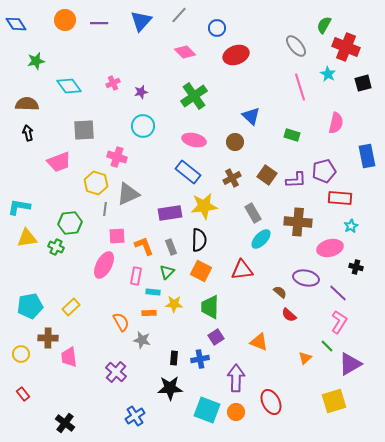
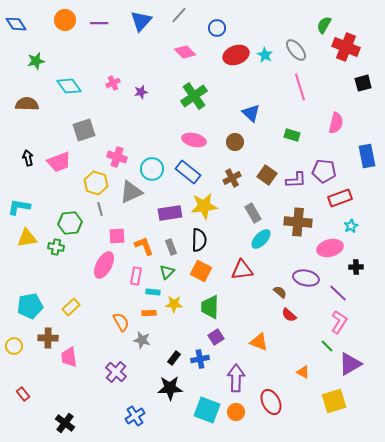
gray ellipse at (296, 46): moved 4 px down
cyan star at (328, 74): moved 63 px left, 19 px up
blue triangle at (251, 116): moved 3 px up
cyan circle at (143, 126): moved 9 px right, 43 px down
gray square at (84, 130): rotated 15 degrees counterclockwise
black arrow at (28, 133): moved 25 px down
purple pentagon at (324, 171): rotated 20 degrees clockwise
gray triangle at (128, 194): moved 3 px right, 2 px up
red rectangle at (340, 198): rotated 25 degrees counterclockwise
gray line at (105, 209): moved 5 px left; rotated 24 degrees counterclockwise
green cross at (56, 247): rotated 14 degrees counterclockwise
black cross at (356, 267): rotated 16 degrees counterclockwise
yellow circle at (21, 354): moved 7 px left, 8 px up
black rectangle at (174, 358): rotated 32 degrees clockwise
orange triangle at (305, 358): moved 2 px left, 14 px down; rotated 48 degrees counterclockwise
